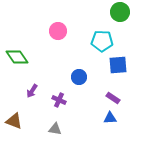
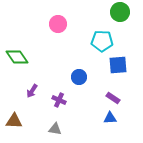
pink circle: moved 7 px up
brown triangle: rotated 18 degrees counterclockwise
